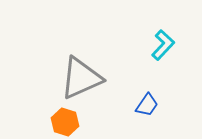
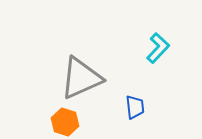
cyan L-shape: moved 5 px left, 3 px down
blue trapezoid: moved 12 px left, 2 px down; rotated 40 degrees counterclockwise
